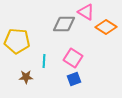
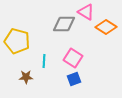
yellow pentagon: rotated 10 degrees clockwise
